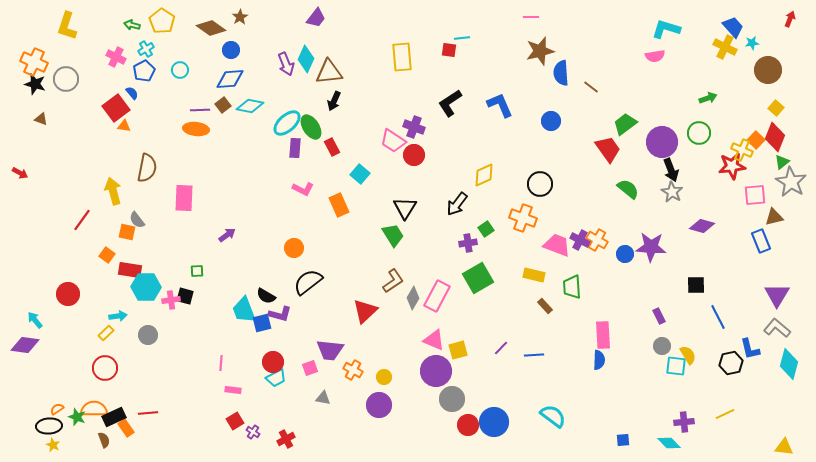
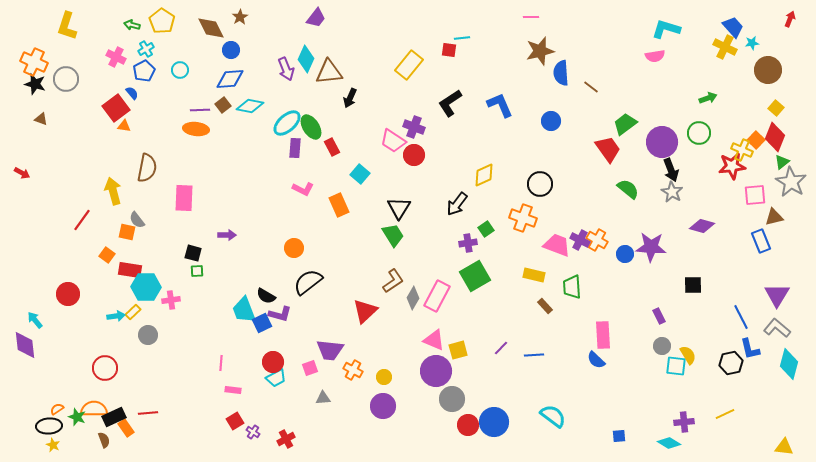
brown diamond at (211, 28): rotated 28 degrees clockwise
yellow rectangle at (402, 57): moved 7 px right, 8 px down; rotated 44 degrees clockwise
purple arrow at (286, 64): moved 5 px down
black arrow at (334, 101): moved 16 px right, 3 px up
red arrow at (20, 173): moved 2 px right
black triangle at (405, 208): moved 6 px left
purple arrow at (227, 235): rotated 36 degrees clockwise
green square at (478, 278): moved 3 px left, 2 px up
black square at (696, 285): moved 3 px left
black square at (185, 296): moved 8 px right, 43 px up
cyan arrow at (118, 316): moved 2 px left
blue line at (718, 317): moved 23 px right
blue square at (262, 323): rotated 12 degrees counterclockwise
yellow rectangle at (106, 333): moved 27 px right, 21 px up
purple diamond at (25, 345): rotated 76 degrees clockwise
blue semicircle at (599, 360): moved 3 px left; rotated 132 degrees clockwise
gray triangle at (323, 398): rotated 14 degrees counterclockwise
purple circle at (379, 405): moved 4 px right, 1 px down
blue square at (623, 440): moved 4 px left, 4 px up
cyan diamond at (669, 443): rotated 15 degrees counterclockwise
